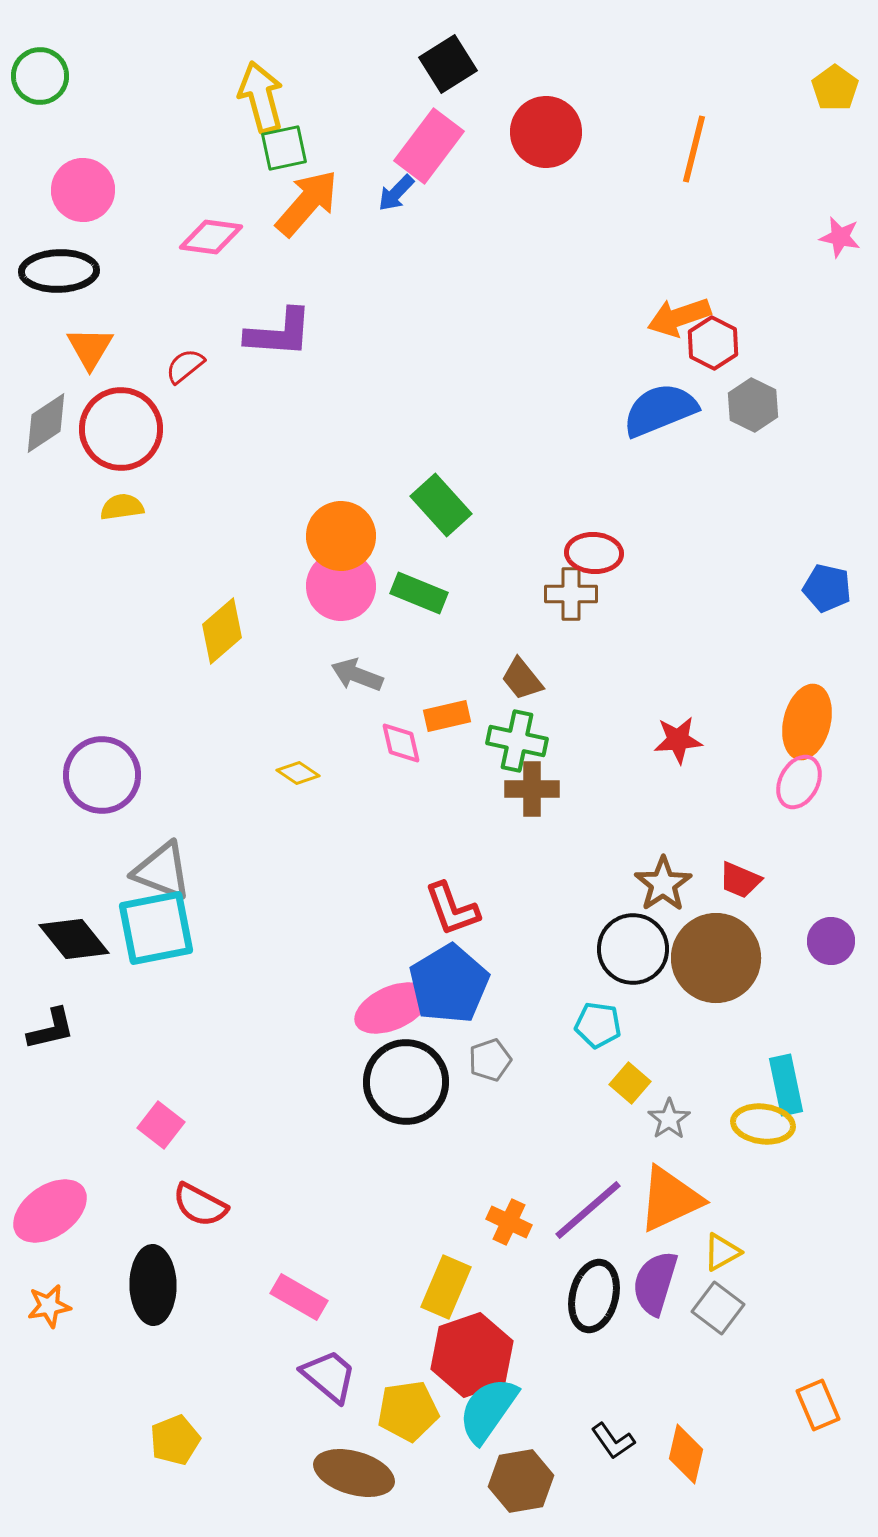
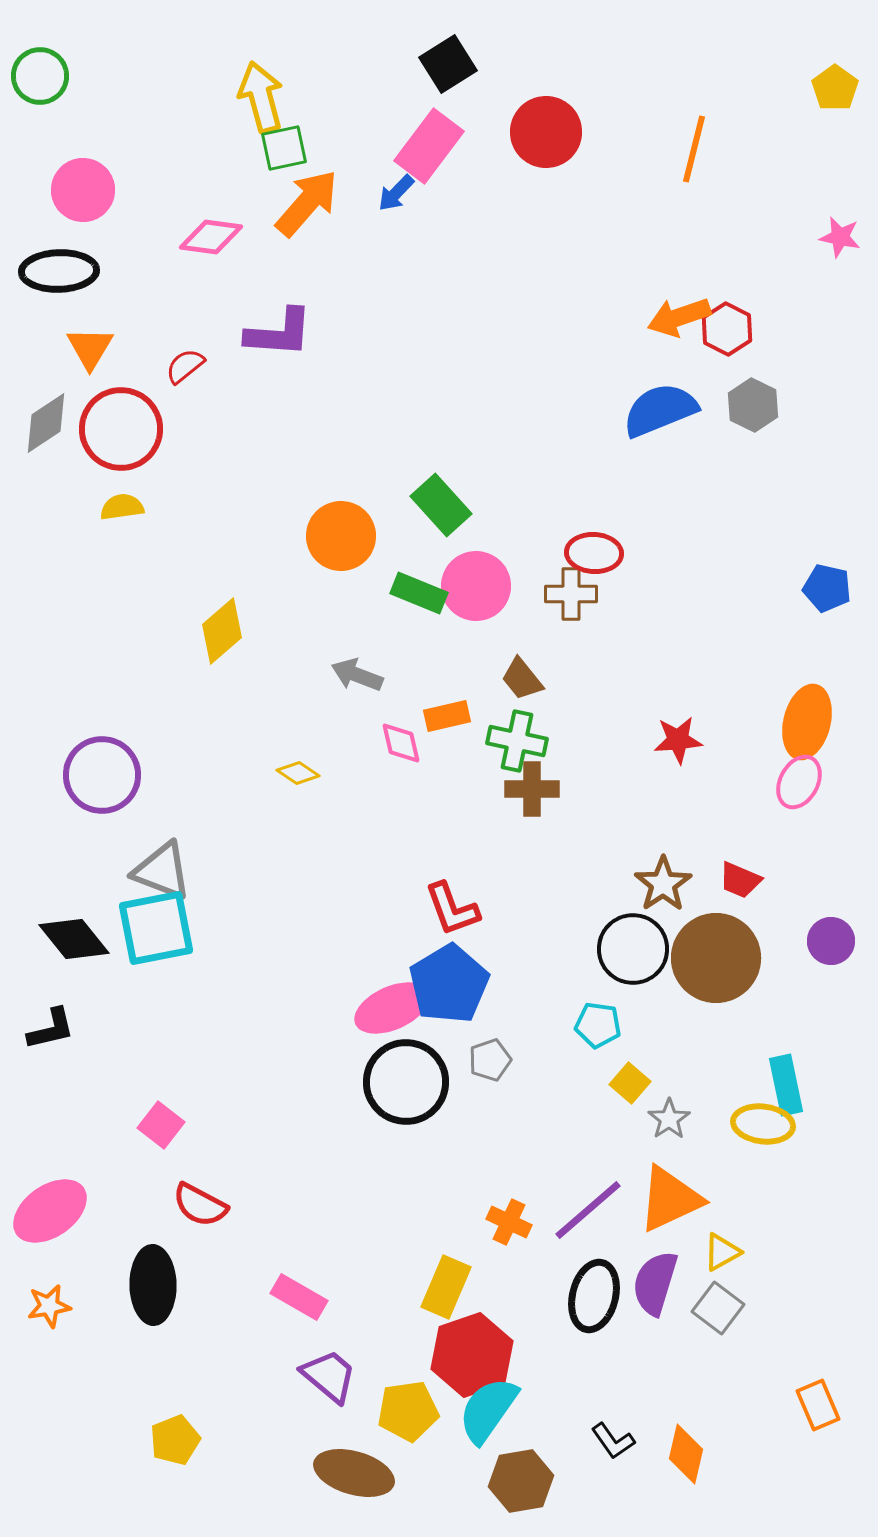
red hexagon at (713, 343): moved 14 px right, 14 px up
pink circle at (341, 586): moved 135 px right
